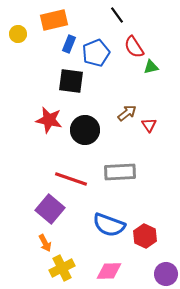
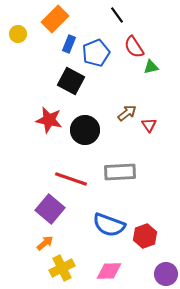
orange rectangle: moved 1 px right, 1 px up; rotated 32 degrees counterclockwise
black square: rotated 20 degrees clockwise
red hexagon: rotated 15 degrees clockwise
orange arrow: rotated 102 degrees counterclockwise
